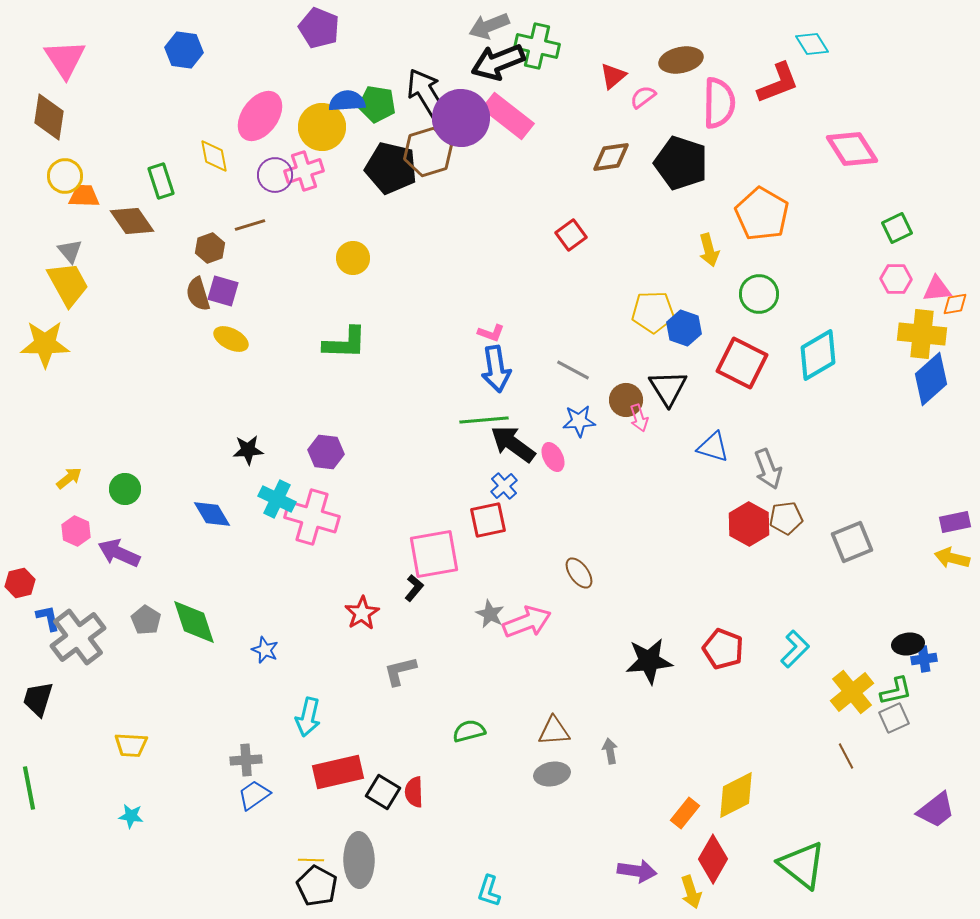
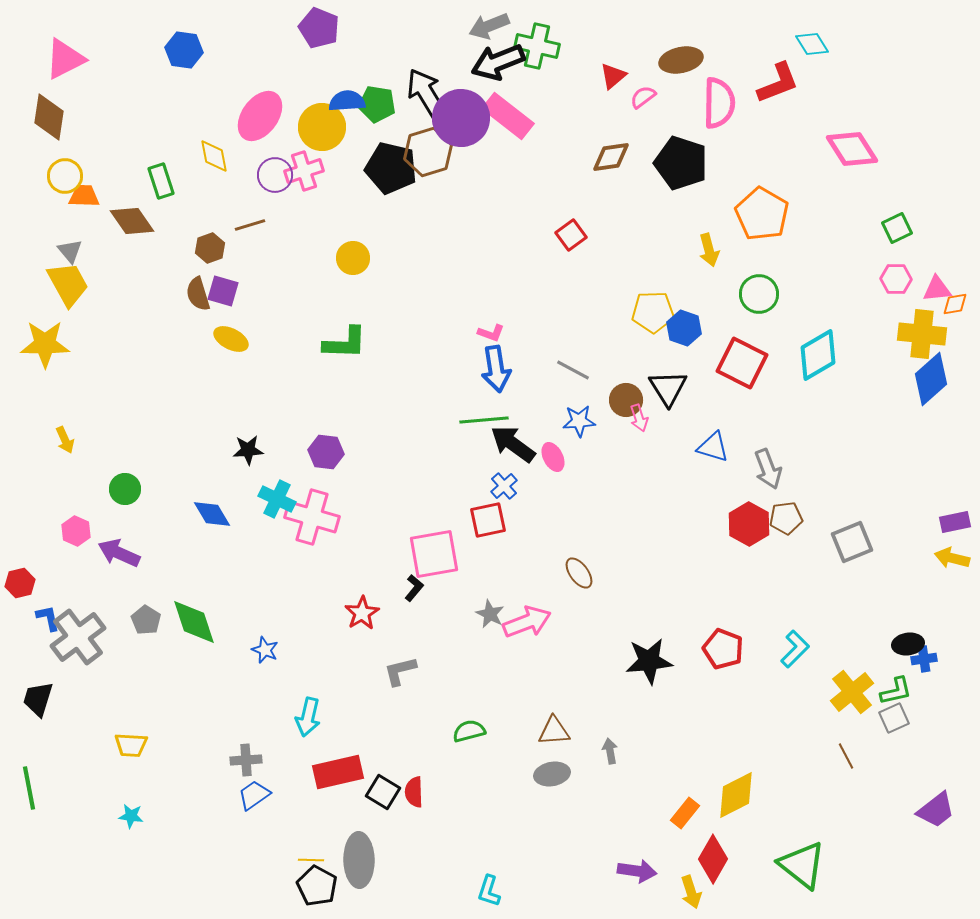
pink triangle at (65, 59): rotated 36 degrees clockwise
yellow arrow at (69, 478): moved 4 px left, 38 px up; rotated 104 degrees clockwise
